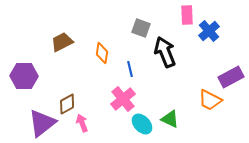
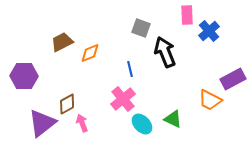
orange diamond: moved 12 px left; rotated 60 degrees clockwise
purple rectangle: moved 2 px right, 2 px down
green triangle: moved 3 px right
